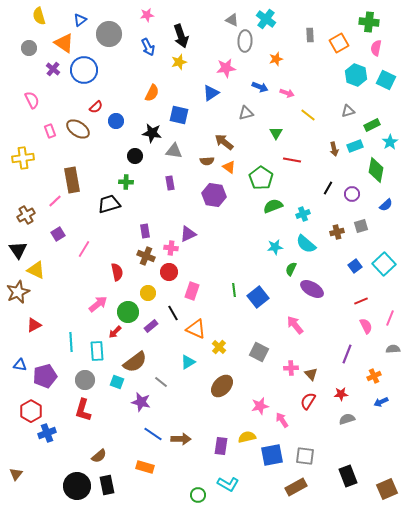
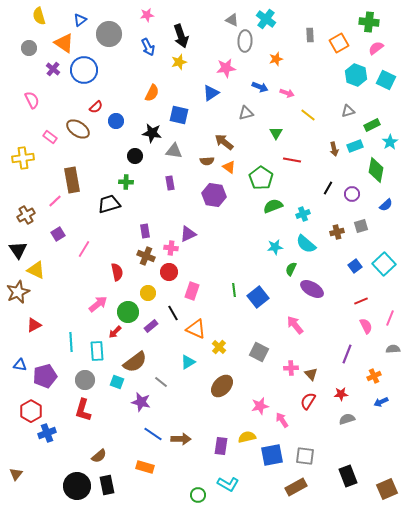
pink semicircle at (376, 48): rotated 42 degrees clockwise
pink rectangle at (50, 131): moved 6 px down; rotated 32 degrees counterclockwise
